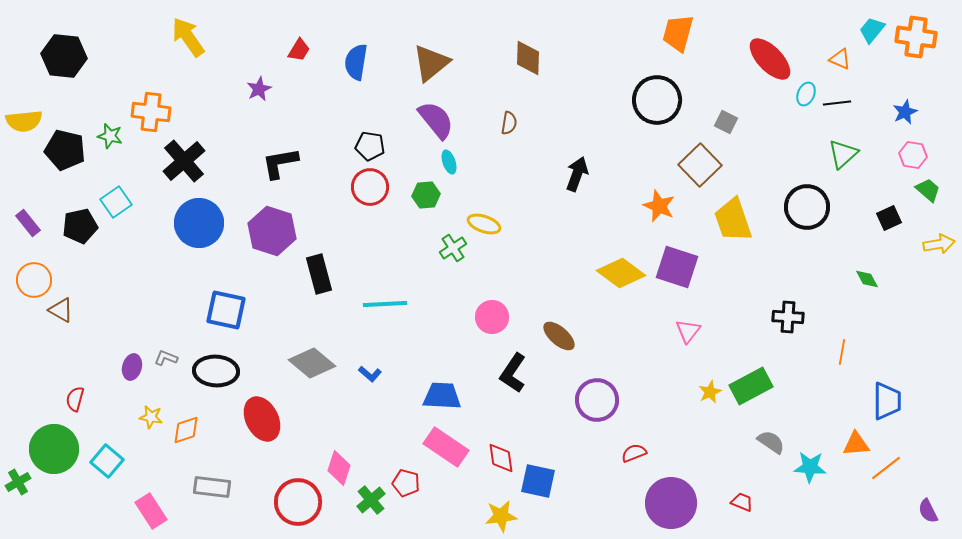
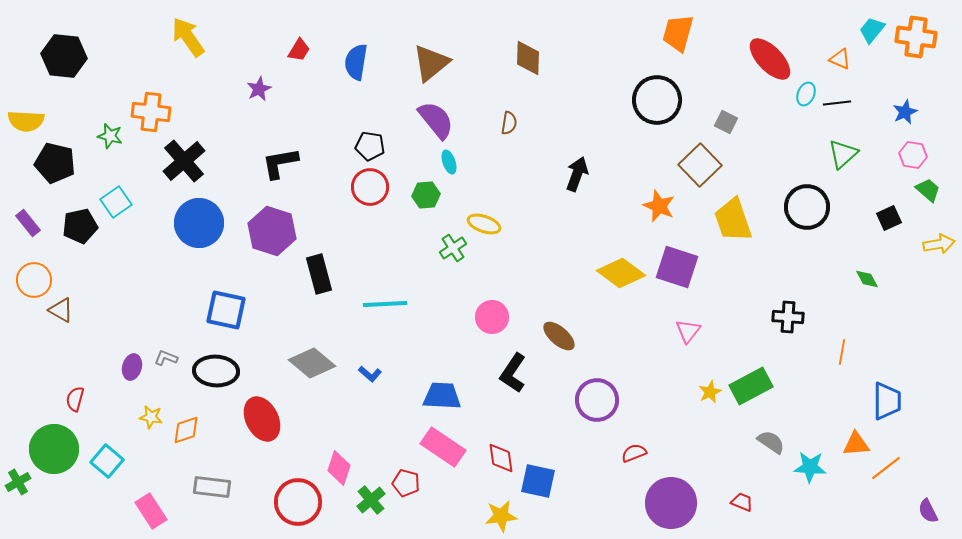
yellow semicircle at (24, 121): moved 2 px right; rotated 9 degrees clockwise
black pentagon at (65, 150): moved 10 px left, 13 px down
pink rectangle at (446, 447): moved 3 px left
